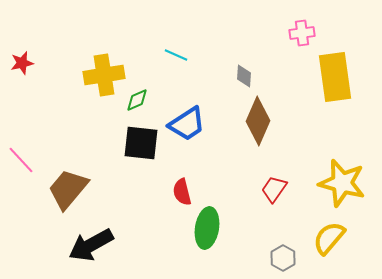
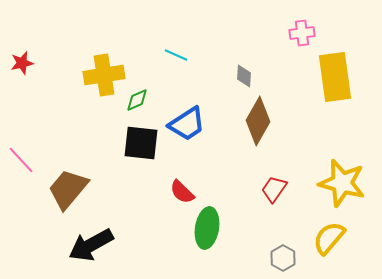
brown diamond: rotated 6 degrees clockwise
red semicircle: rotated 32 degrees counterclockwise
